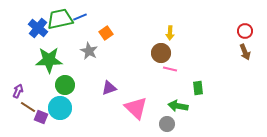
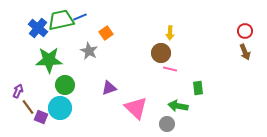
green trapezoid: moved 1 px right, 1 px down
brown line: rotated 21 degrees clockwise
